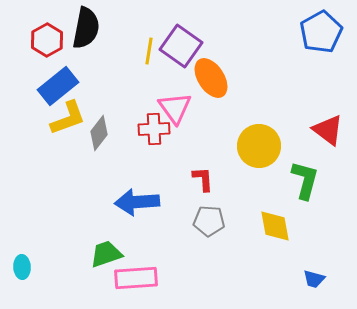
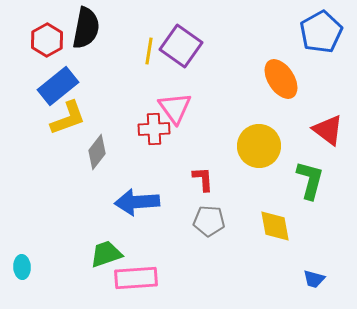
orange ellipse: moved 70 px right, 1 px down
gray diamond: moved 2 px left, 19 px down
green L-shape: moved 5 px right
